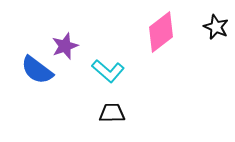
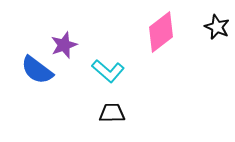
black star: moved 1 px right
purple star: moved 1 px left, 1 px up
